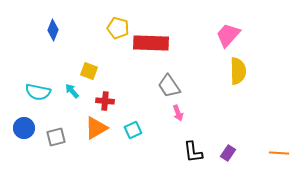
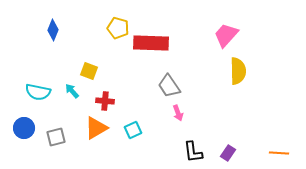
pink trapezoid: moved 2 px left
